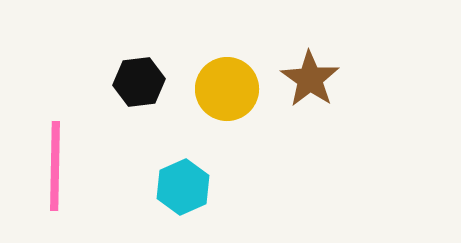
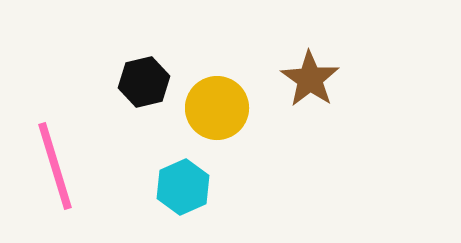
black hexagon: moved 5 px right; rotated 6 degrees counterclockwise
yellow circle: moved 10 px left, 19 px down
pink line: rotated 18 degrees counterclockwise
